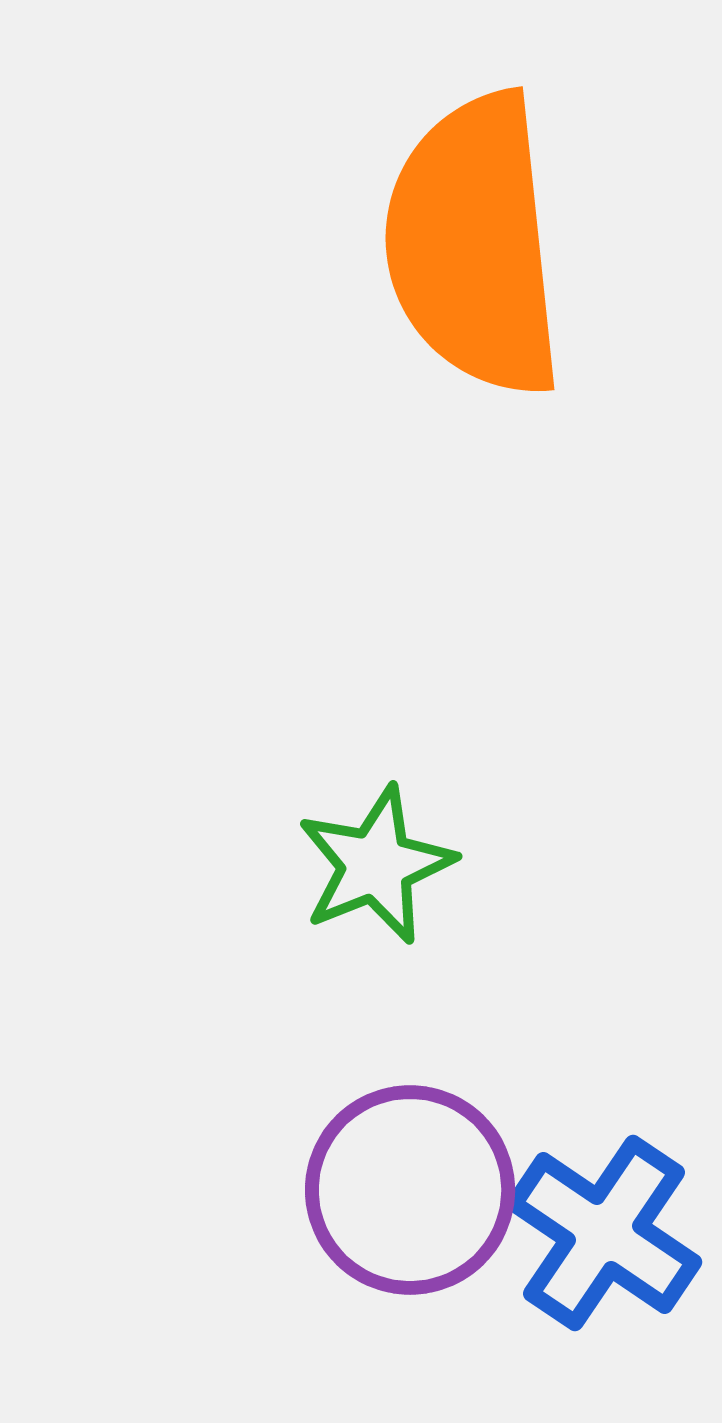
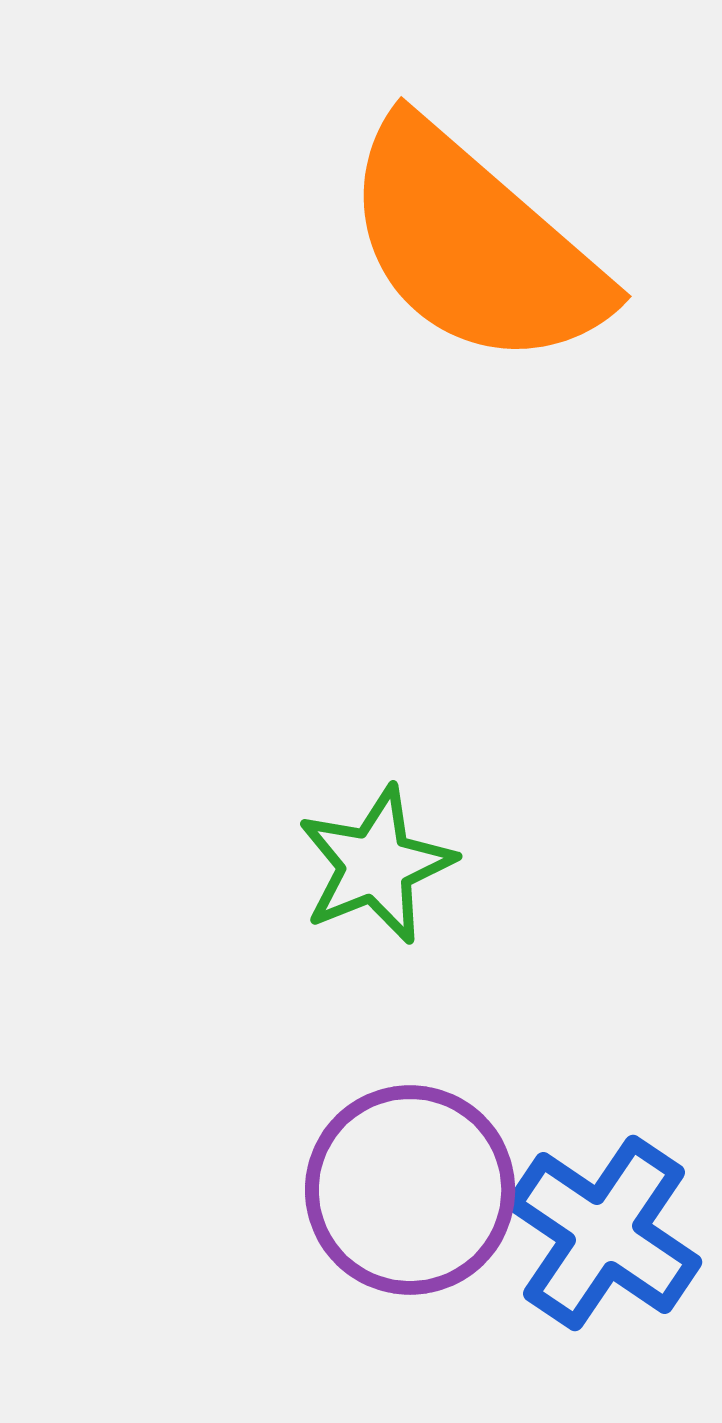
orange semicircle: rotated 43 degrees counterclockwise
